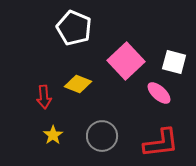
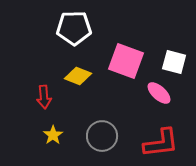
white pentagon: rotated 24 degrees counterclockwise
pink square: rotated 27 degrees counterclockwise
yellow diamond: moved 8 px up
